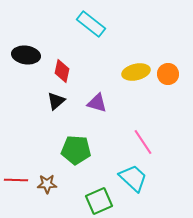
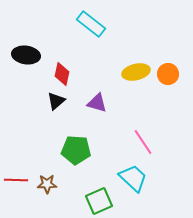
red diamond: moved 3 px down
